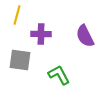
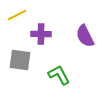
yellow line: rotated 48 degrees clockwise
